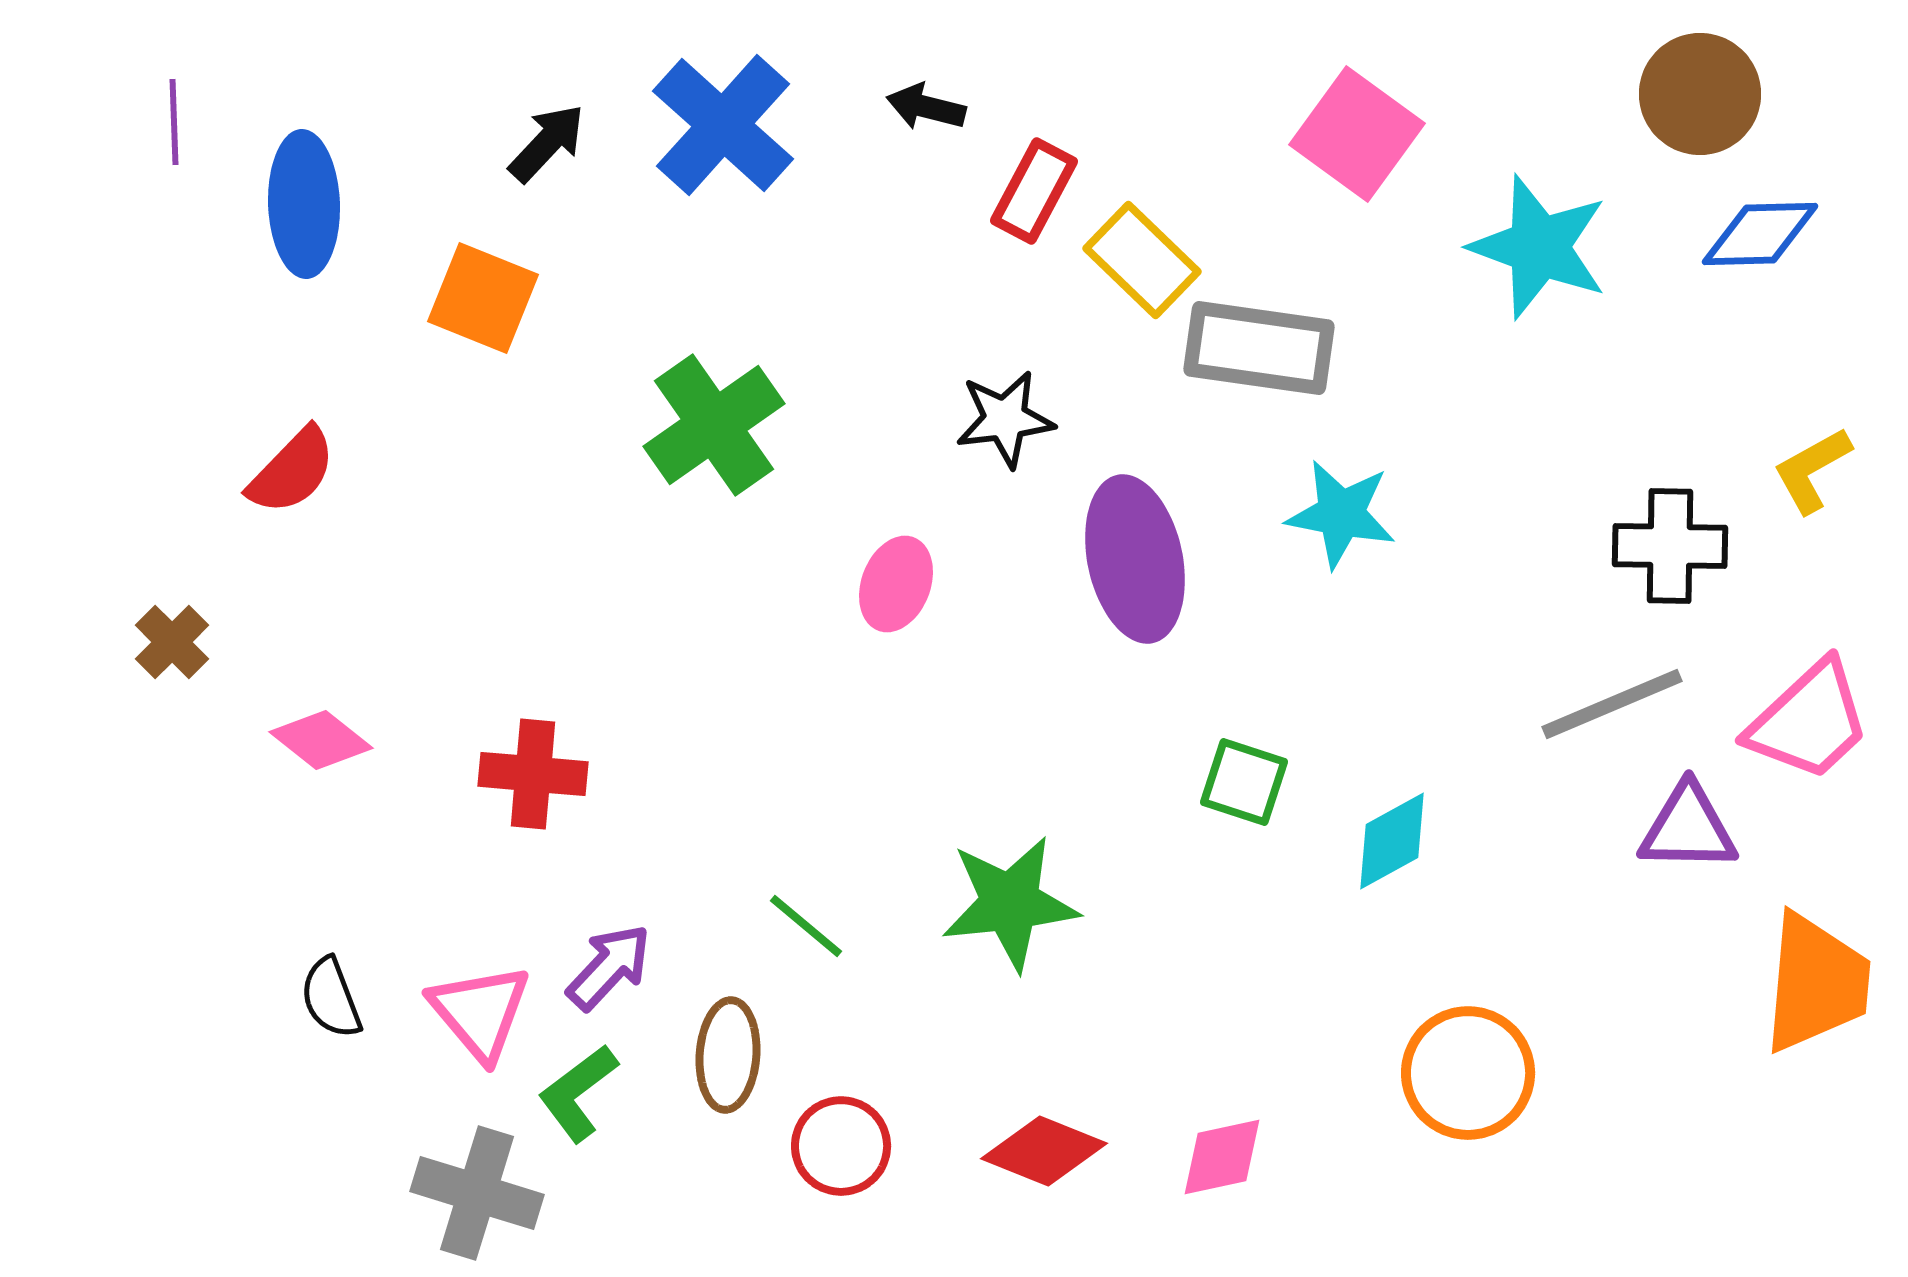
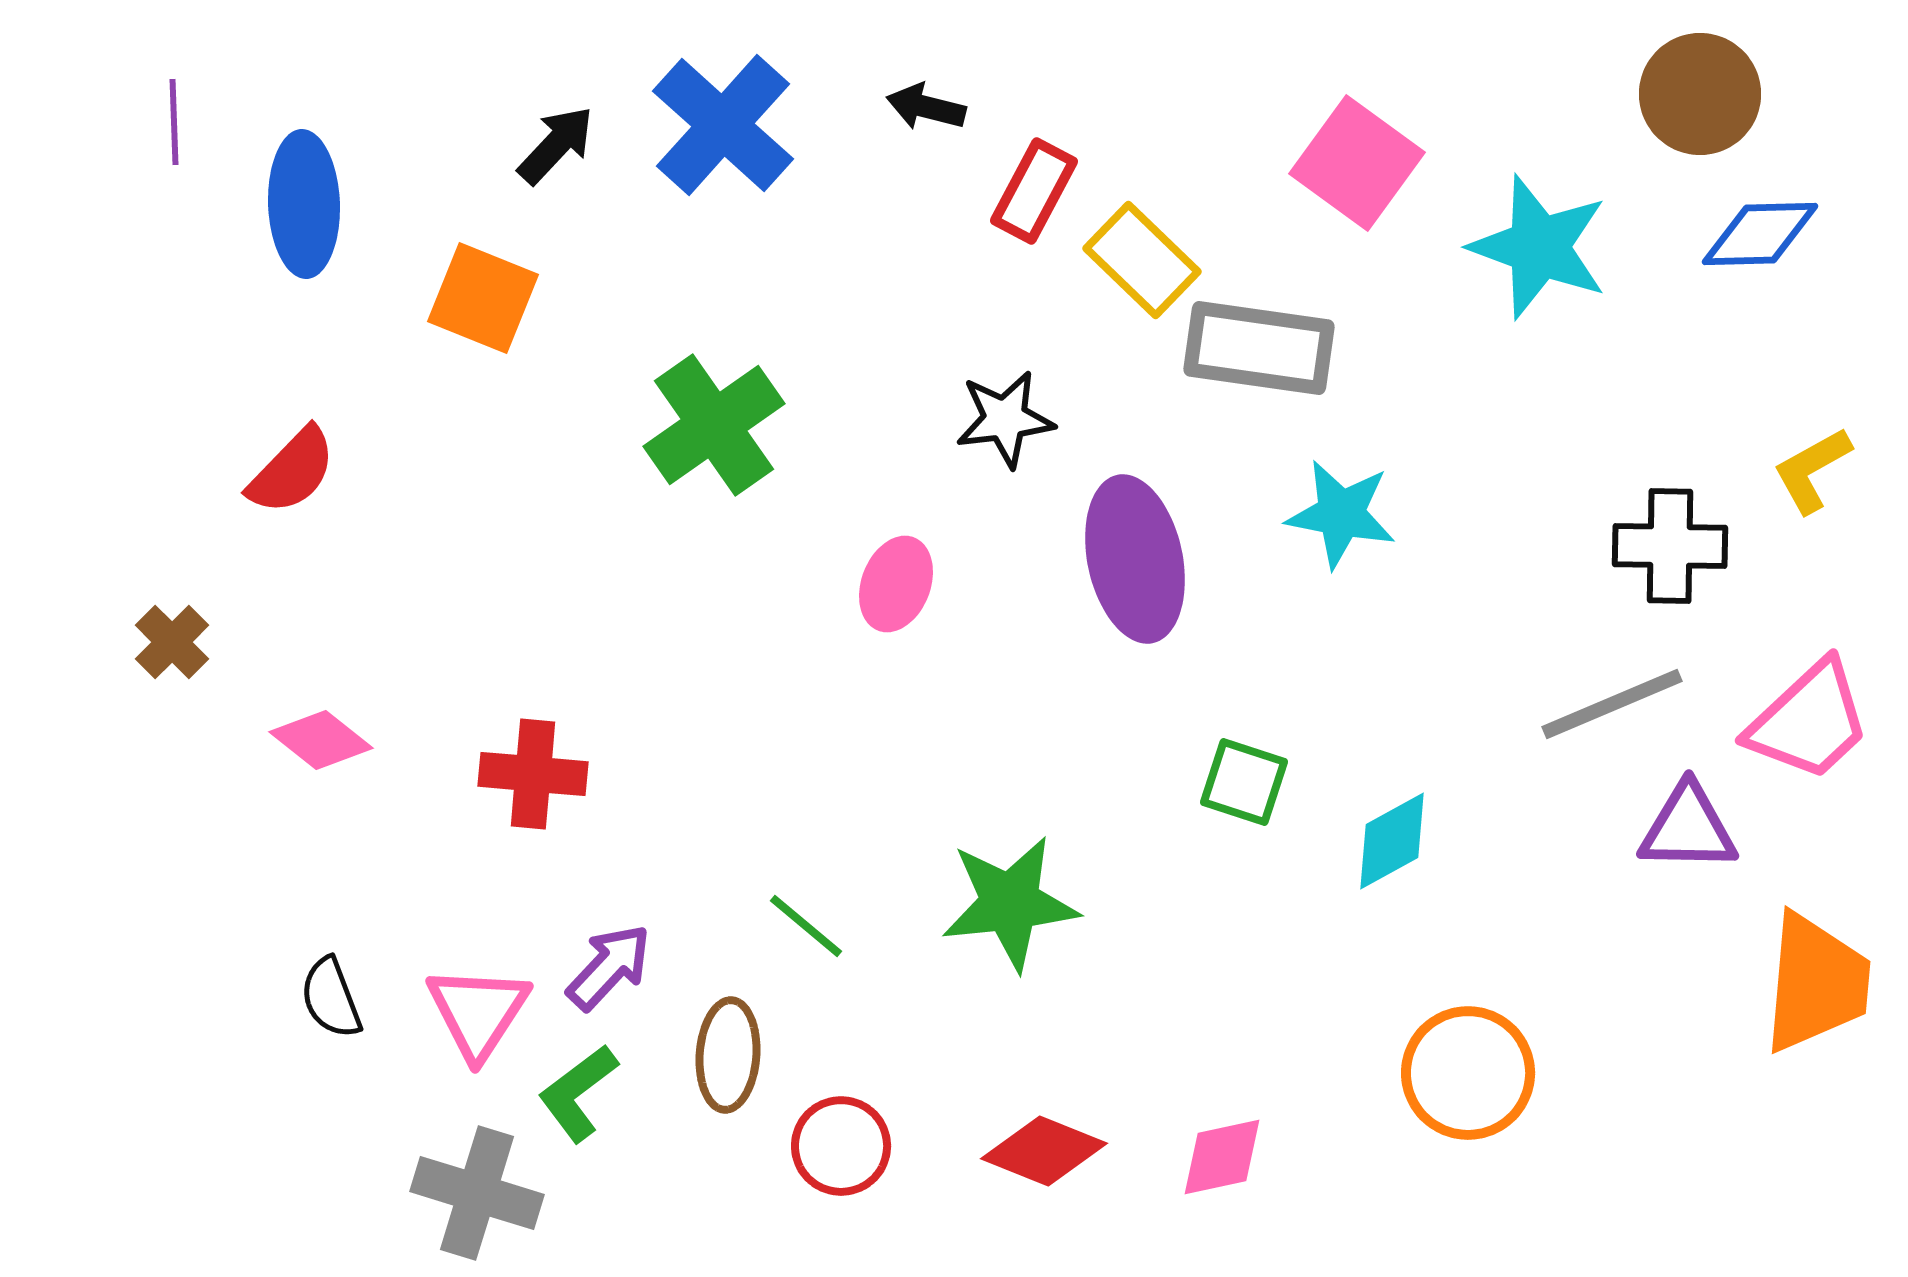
pink square at (1357, 134): moved 29 px down
black arrow at (547, 143): moved 9 px right, 2 px down
pink triangle at (480, 1012): moved 2 px left; rotated 13 degrees clockwise
